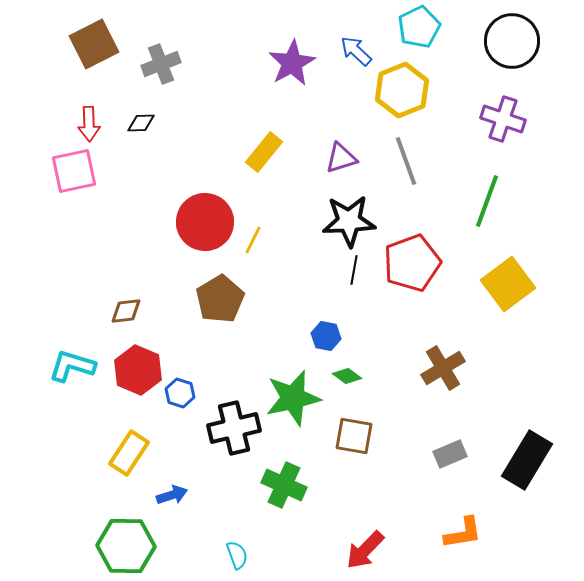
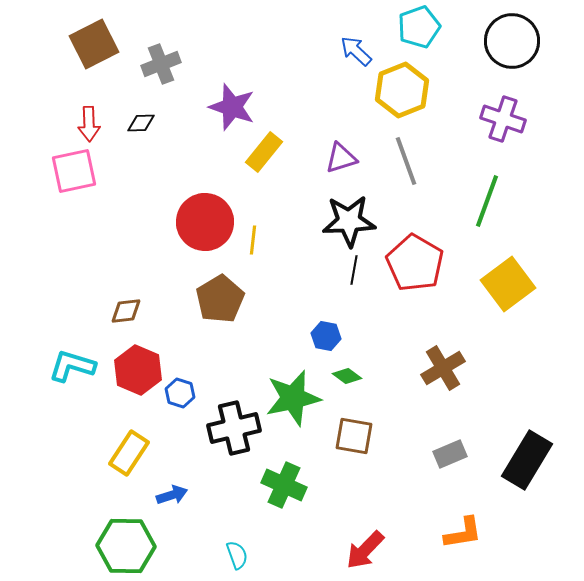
cyan pentagon at (419, 27): rotated 6 degrees clockwise
purple star at (292, 63): moved 60 px left, 44 px down; rotated 24 degrees counterclockwise
yellow line at (253, 240): rotated 20 degrees counterclockwise
red pentagon at (412, 263): moved 3 px right; rotated 22 degrees counterclockwise
